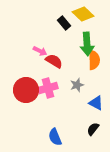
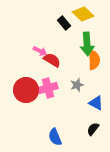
red semicircle: moved 2 px left, 1 px up
